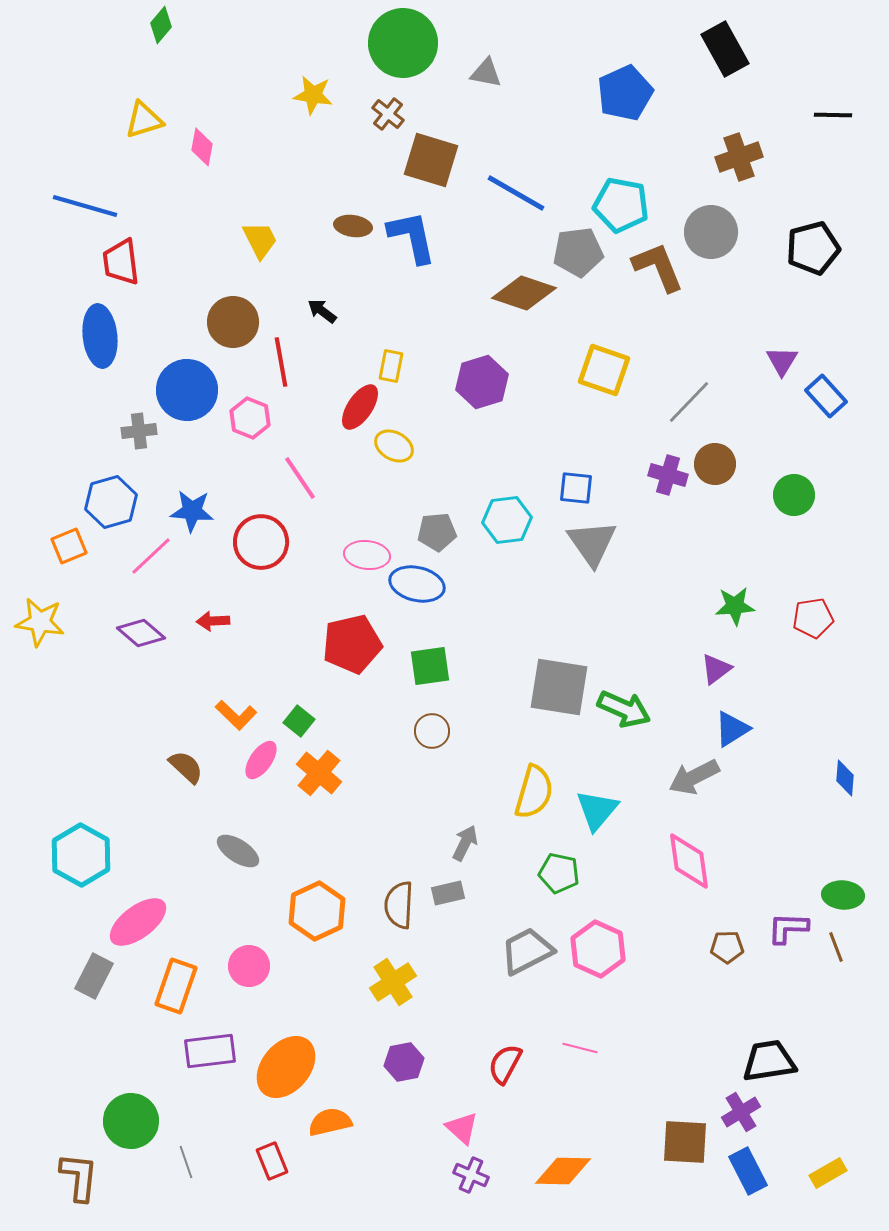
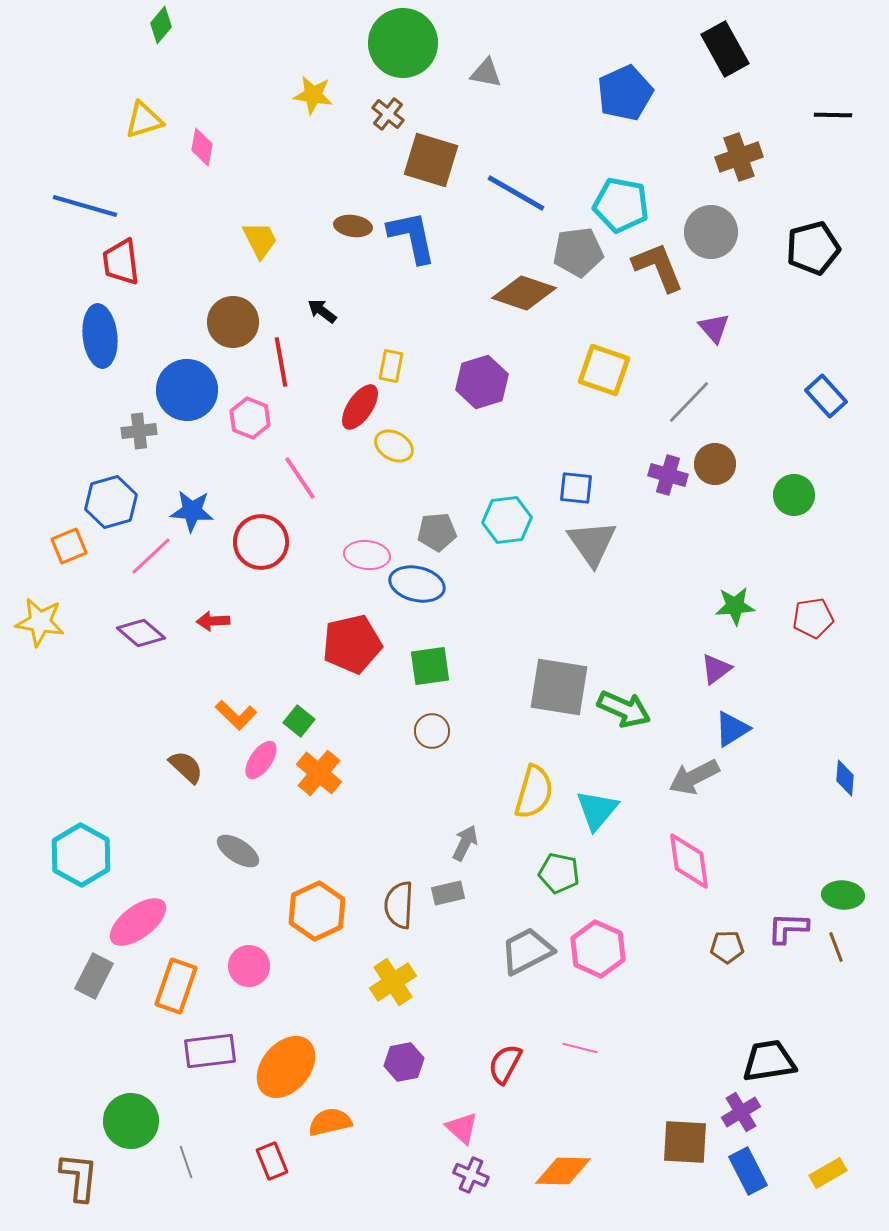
purple triangle at (782, 361): moved 68 px left, 33 px up; rotated 12 degrees counterclockwise
